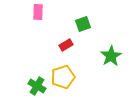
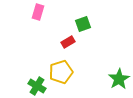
pink rectangle: rotated 14 degrees clockwise
red rectangle: moved 2 px right, 3 px up
green star: moved 8 px right, 23 px down
yellow pentagon: moved 2 px left, 5 px up
